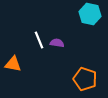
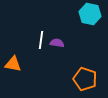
white line: moved 2 px right; rotated 30 degrees clockwise
